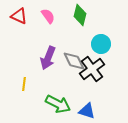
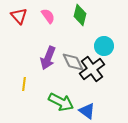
red triangle: rotated 24 degrees clockwise
cyan circle: moved 3 px right, 2 px down
gray diamond: moved 1 px left, 1 px down
green arrow: moved 3 px right, 2 px up
blue triangle: rotated 18 degrees clockwise
